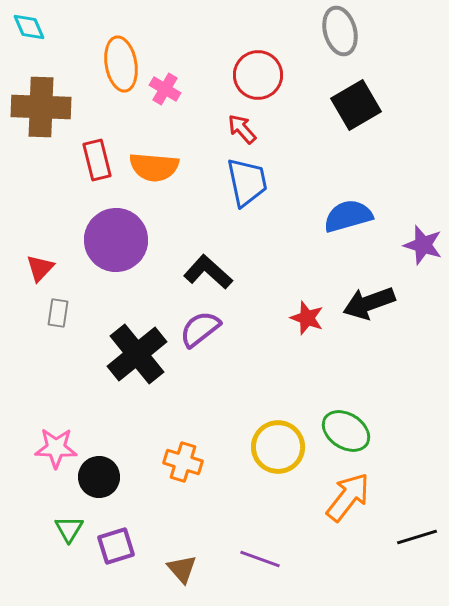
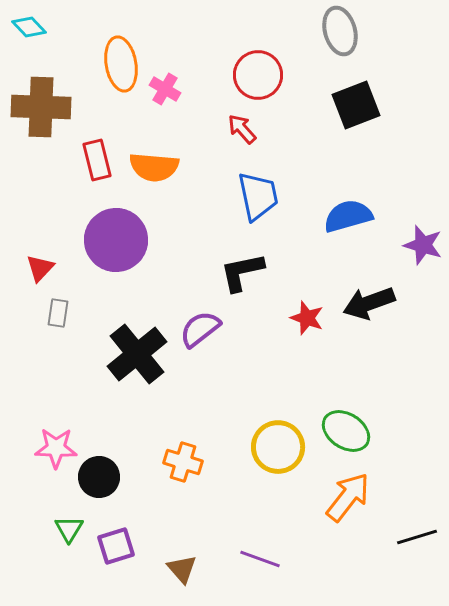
cyan diamond: rotated 20 degrees counterclockwise
black square: rotated 9 degrees clockwise
blue trapezoid: moved 11 px right, 14 px down
black L-shape: moved 34 px right; rotated 54 degrees counterclockwise
